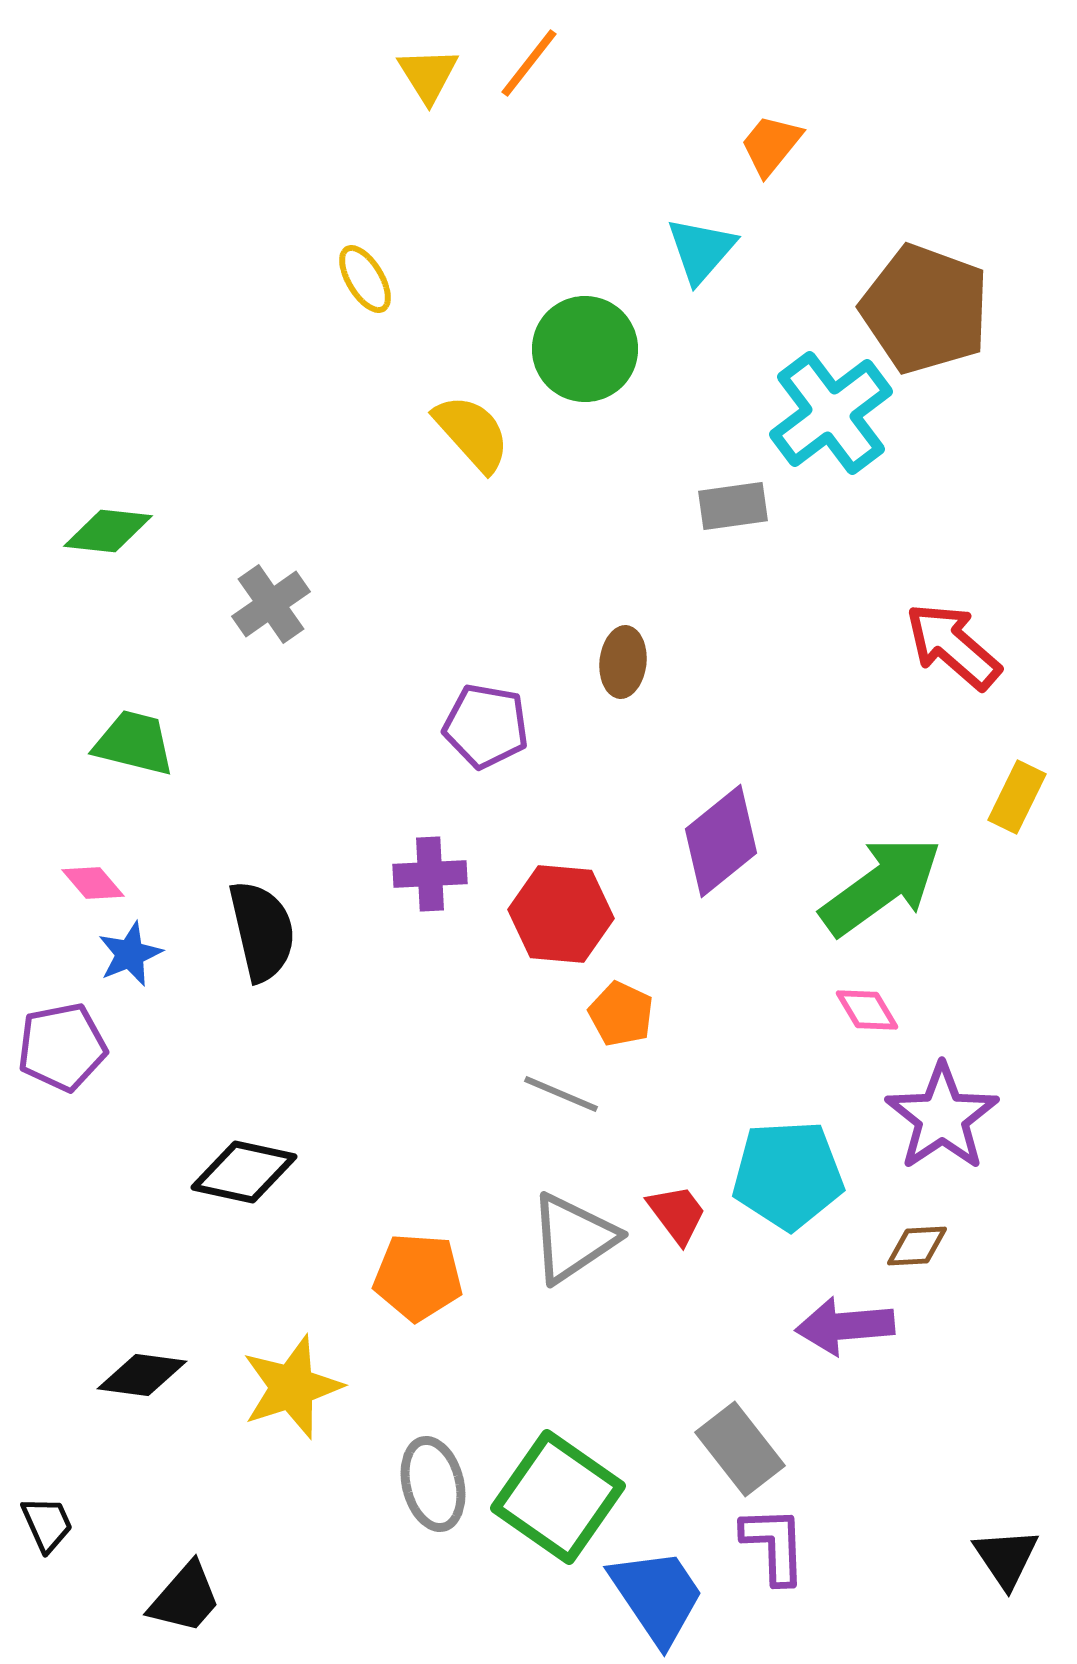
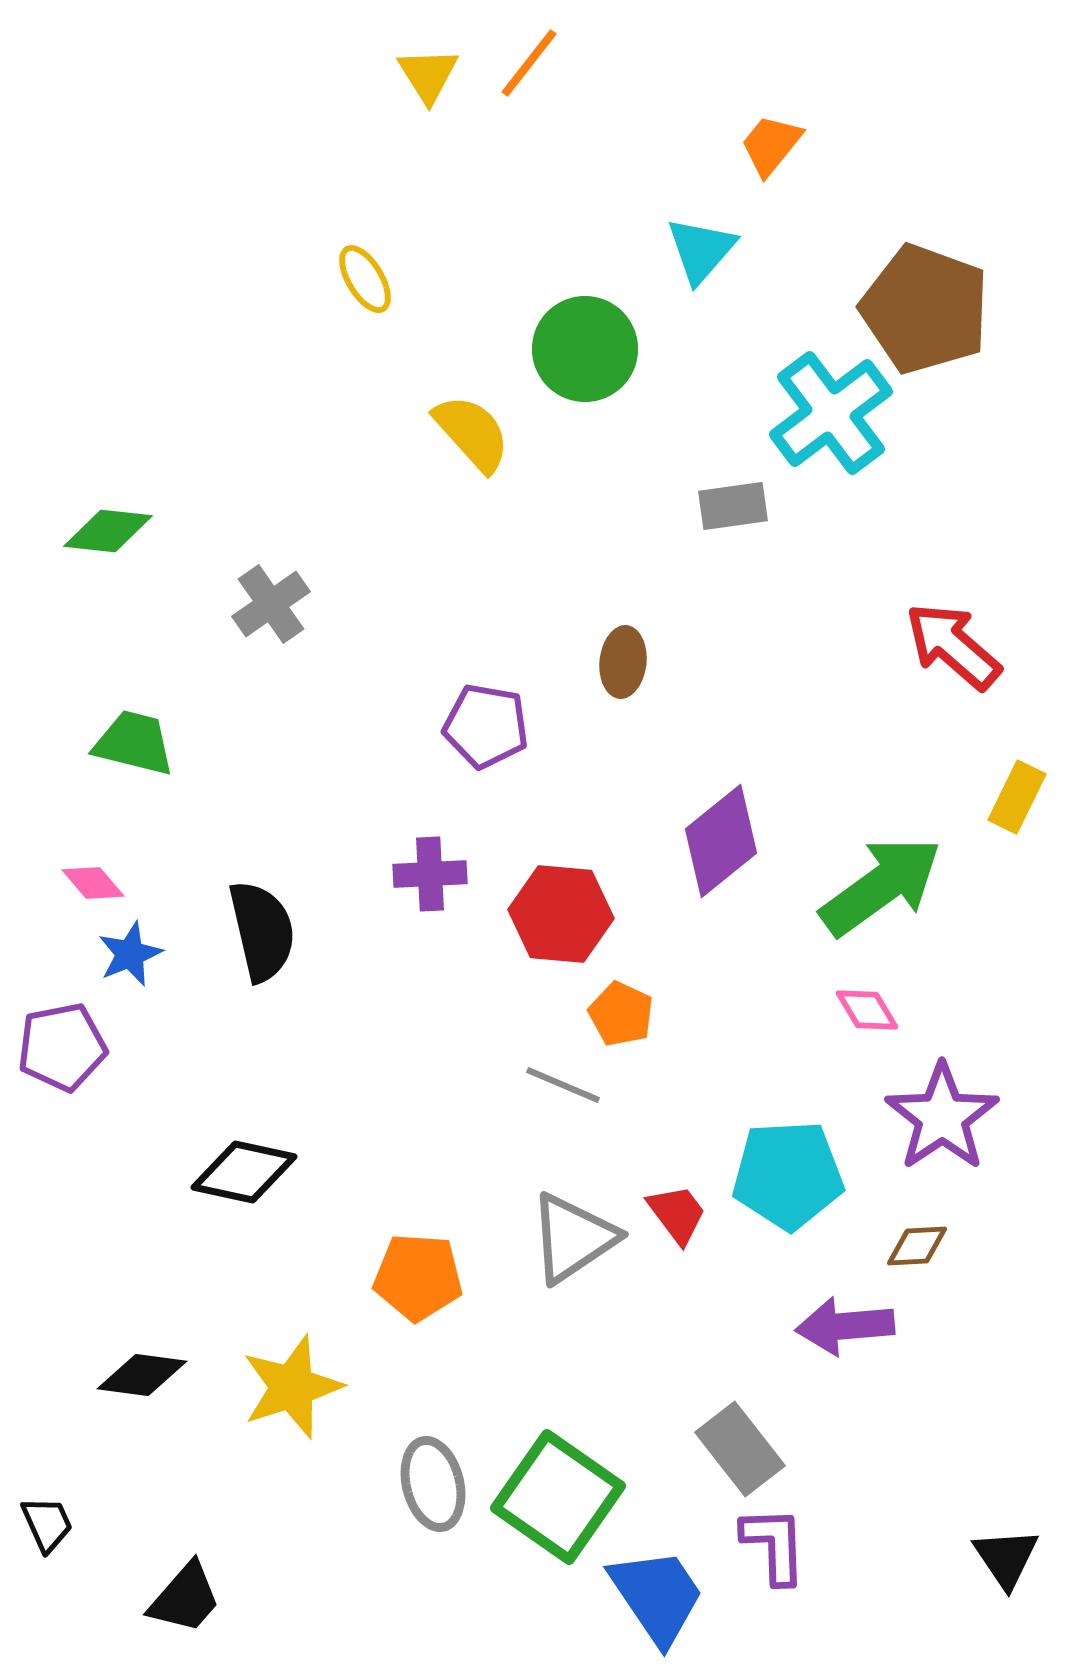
gray line at (561, 1094): moved 2 px right, 9 px up
